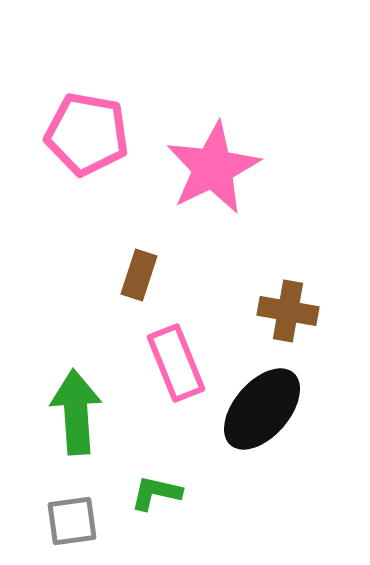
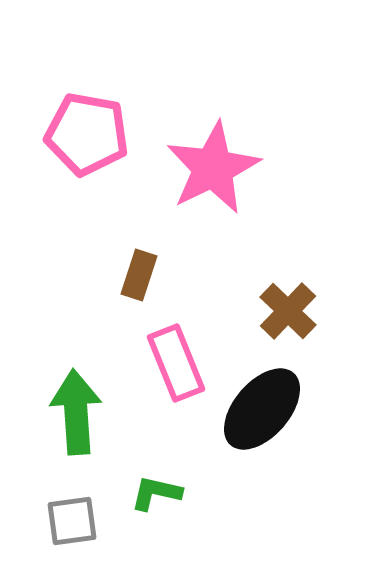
brown cross: rotated 34 degrees clockwise
